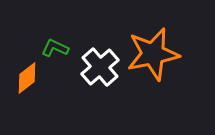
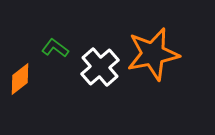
green L-shape: rotated 12 degrees clockwise
orange diamond: moved 7 px left, 1 px down
